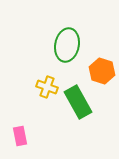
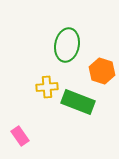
yellow cross: rotated 25 degrees counterclockwise
green rectangle: rotated 40 degrees counterclockwise
pink rectangle: rotated 24 degrees counterclockwise
